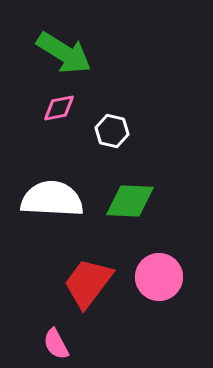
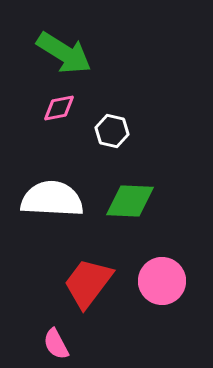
pink circle: moved 3 px right, 4 px down
